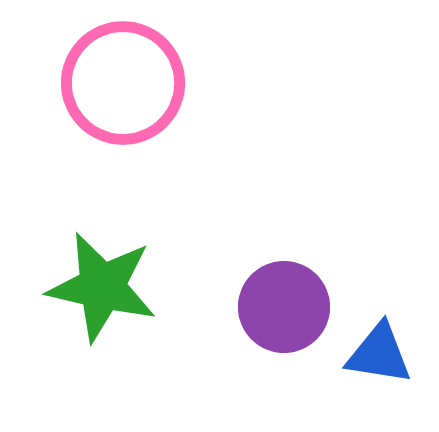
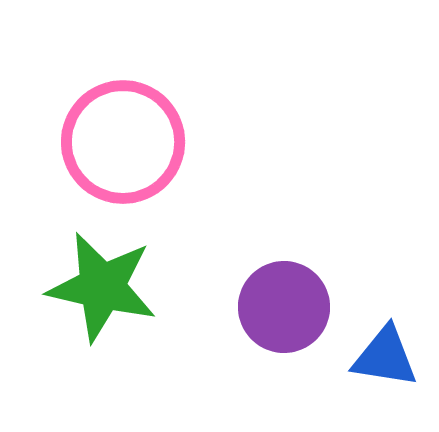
pink circle: moved 59 px down
blue triangle: moved 6 px right, 3 px down
